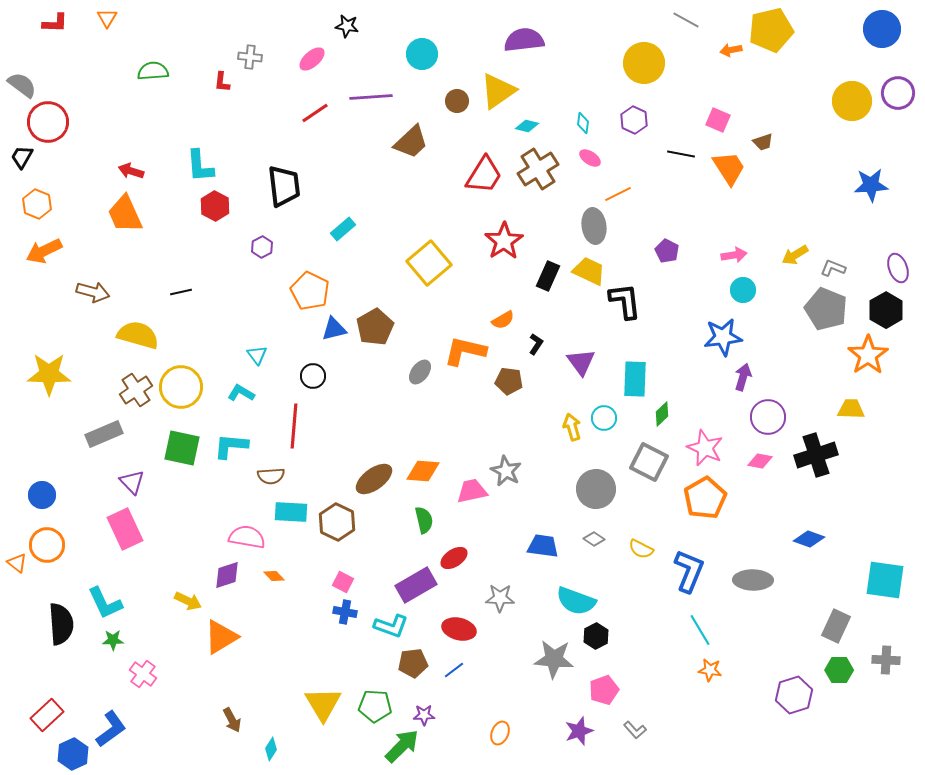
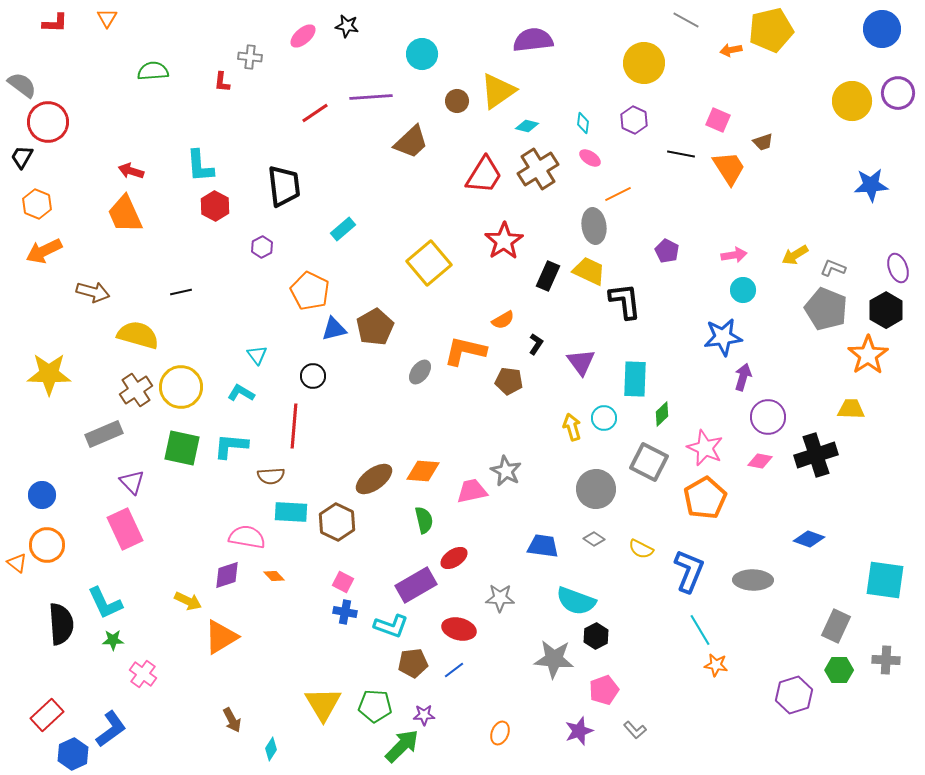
purple semicircle at (524, 40): moved 9 px right
pink ellipse at (312, 59): moved 9 px left, 23 px up
orange star at (710, 670): moved 6 px right, 5 px up
